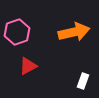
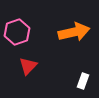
red triangle: rotated 18 degrees counterclockwise
